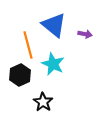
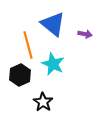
blue triangle: moved 1 px left, 1 px up
